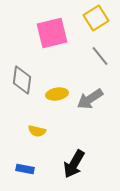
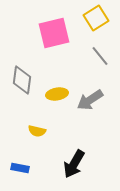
pink square: moved 2 px right
gray arrow: moved 1 px down
blue rectangle: moved 5 px left, 1 px up
